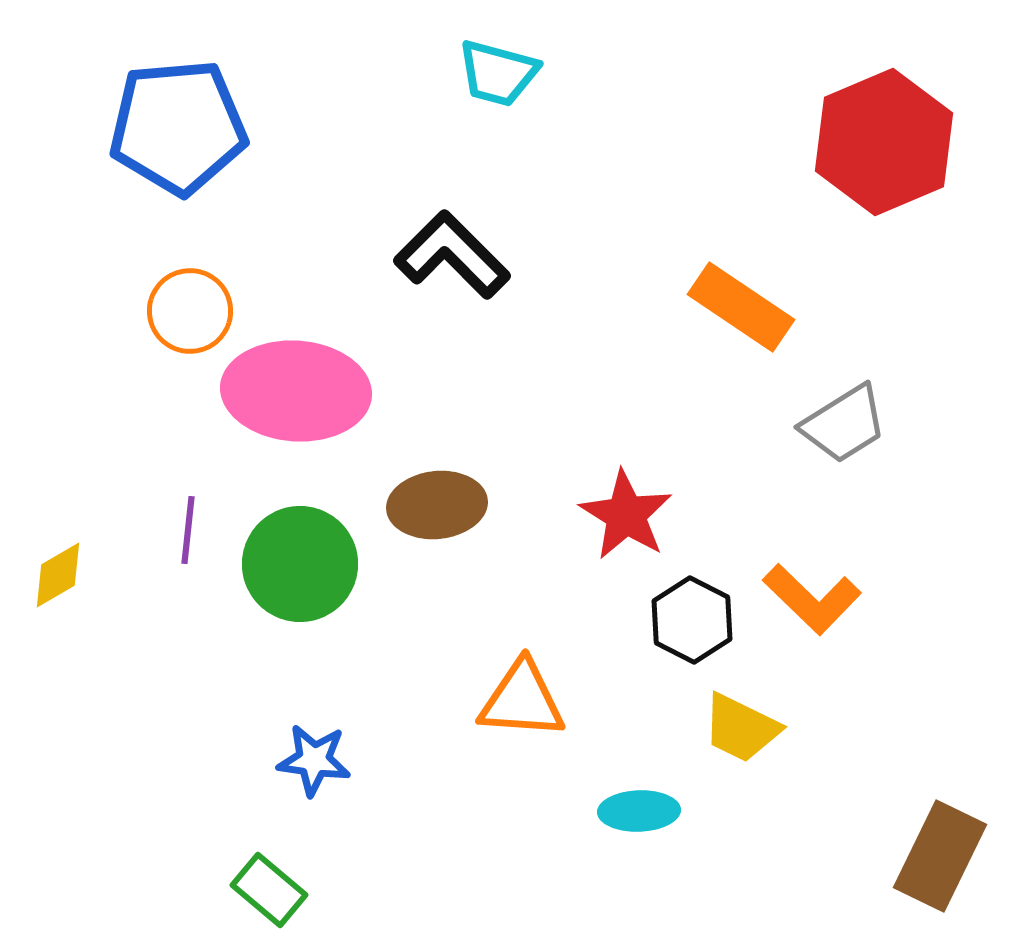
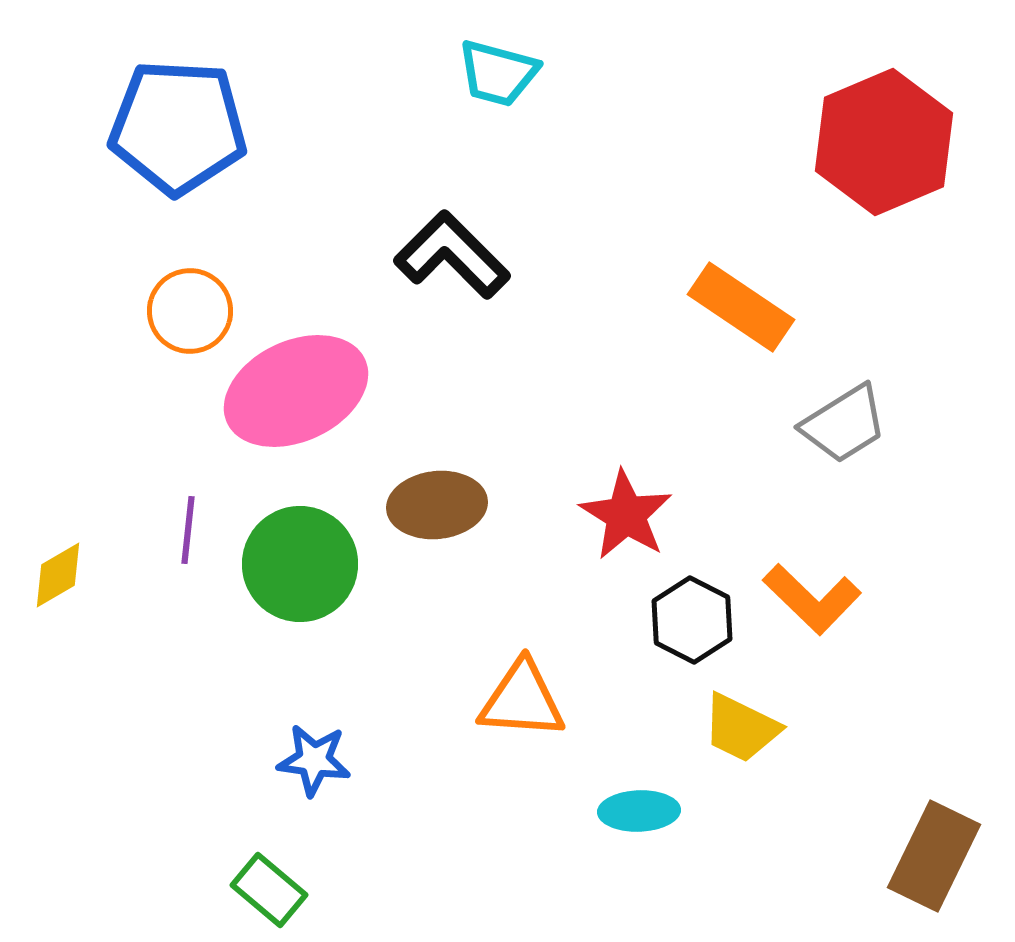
blue pentagon: rotated 8 degrees clockwise
pink ellipse: rotated 29 degrees counterclockwise
brown rectangle: moved 6 px left
